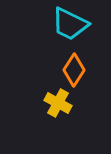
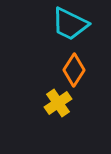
yellow cross: rotated 28 degrees clockwise
